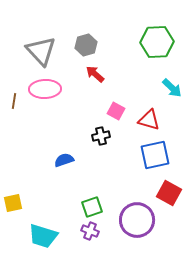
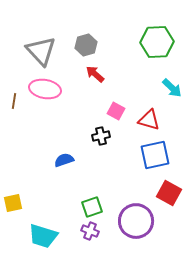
pink ellipse: rotated 12 degrees clockwise
purple circle: moved 1 px left, 1 px down
